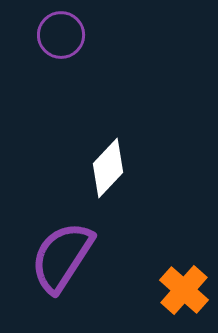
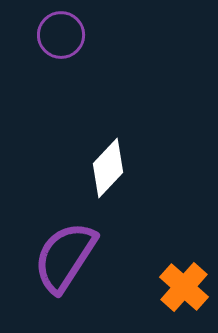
purple semicircle: moved 3 px right
orange cross: moved 3 px up
